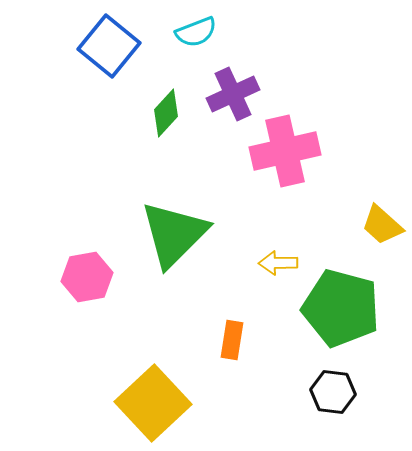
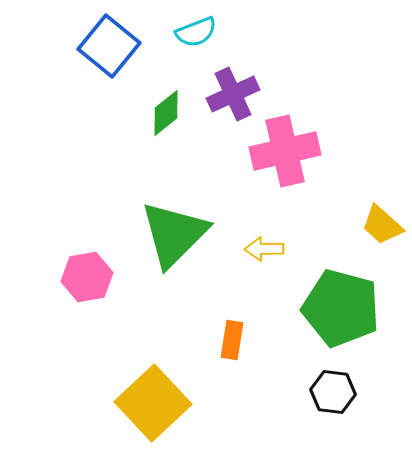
green diamond: rotated 9 degrees clockwise
yellow arrow: moved 14 px left, 14 px up
